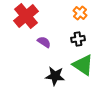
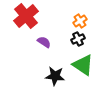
orange cross: moved 8 px down; rotated 16 degrees clockwise
black cross: rotated 16 degrees counterclockwise
